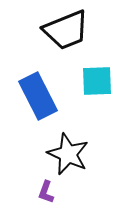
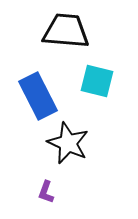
black trapezoid: moved 1 px down; rotated 153 degrees counterclockwise
cyan square: rotated 16 degrees clockwise
black star: moved 11 px up
